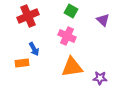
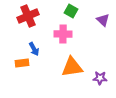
pink cross: moved 4 px left, 2 px up; rotated 24 degrees counterclockwise
